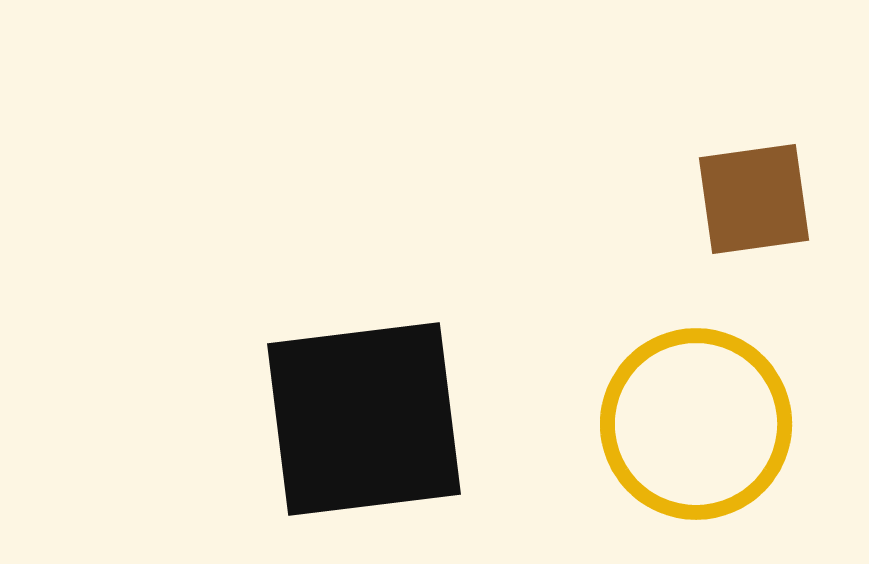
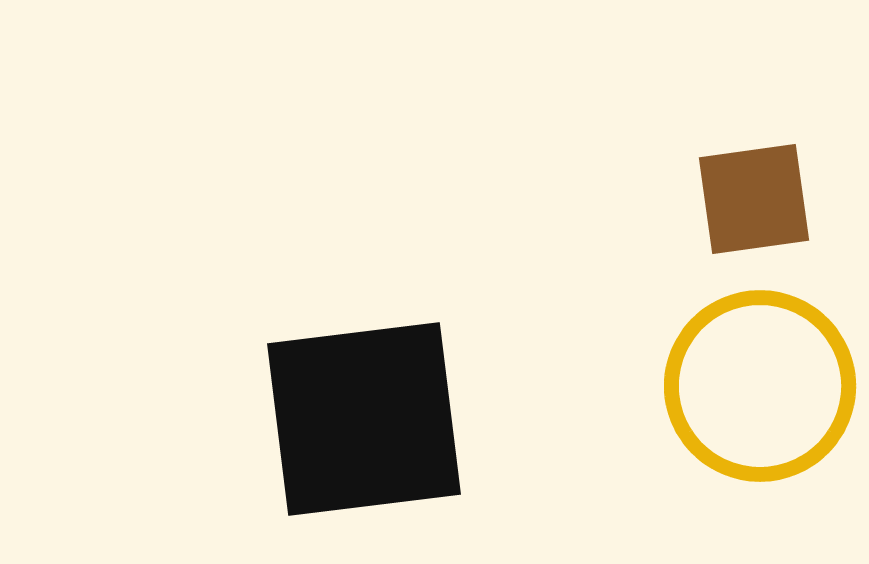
yellow circle: moved 64 px right, 38 px up
